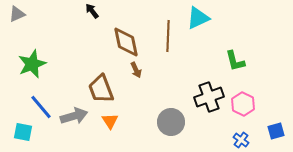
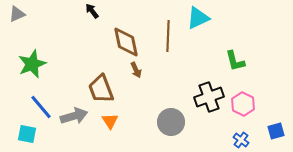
cyan square: moved 4 px right, 2 px down
